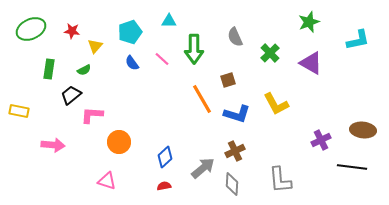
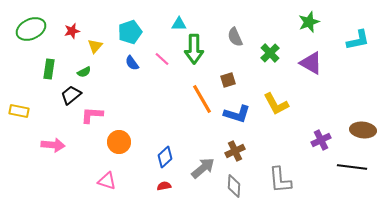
cyan triangle: moved 10 px right, 3 px down
red star: rotated 21 degrees counterclockwise
green semicircle: moved 2 px down
gray diamond: moved 2 px right, 2 px down
